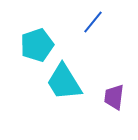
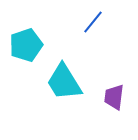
cyan pentagon: moved 11 px left
